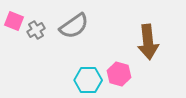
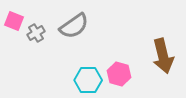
gray cross: moved 3 px down
brown arrow: moved 15 px right, 14 px down; rotated 8 degrees counterclockwise
